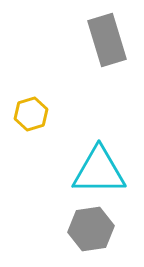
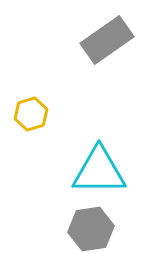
gray rectangle: rotated 72 degrees clockwise
